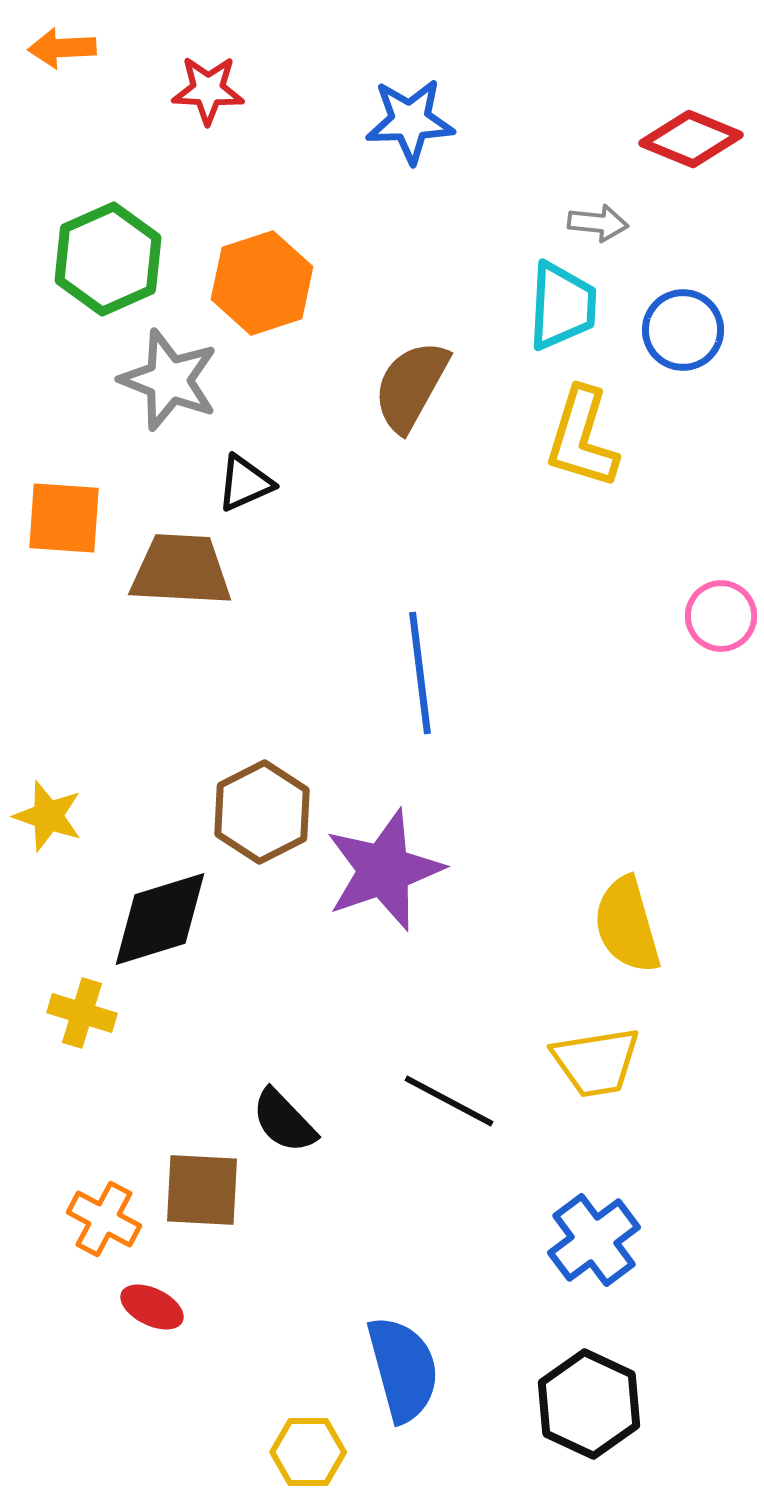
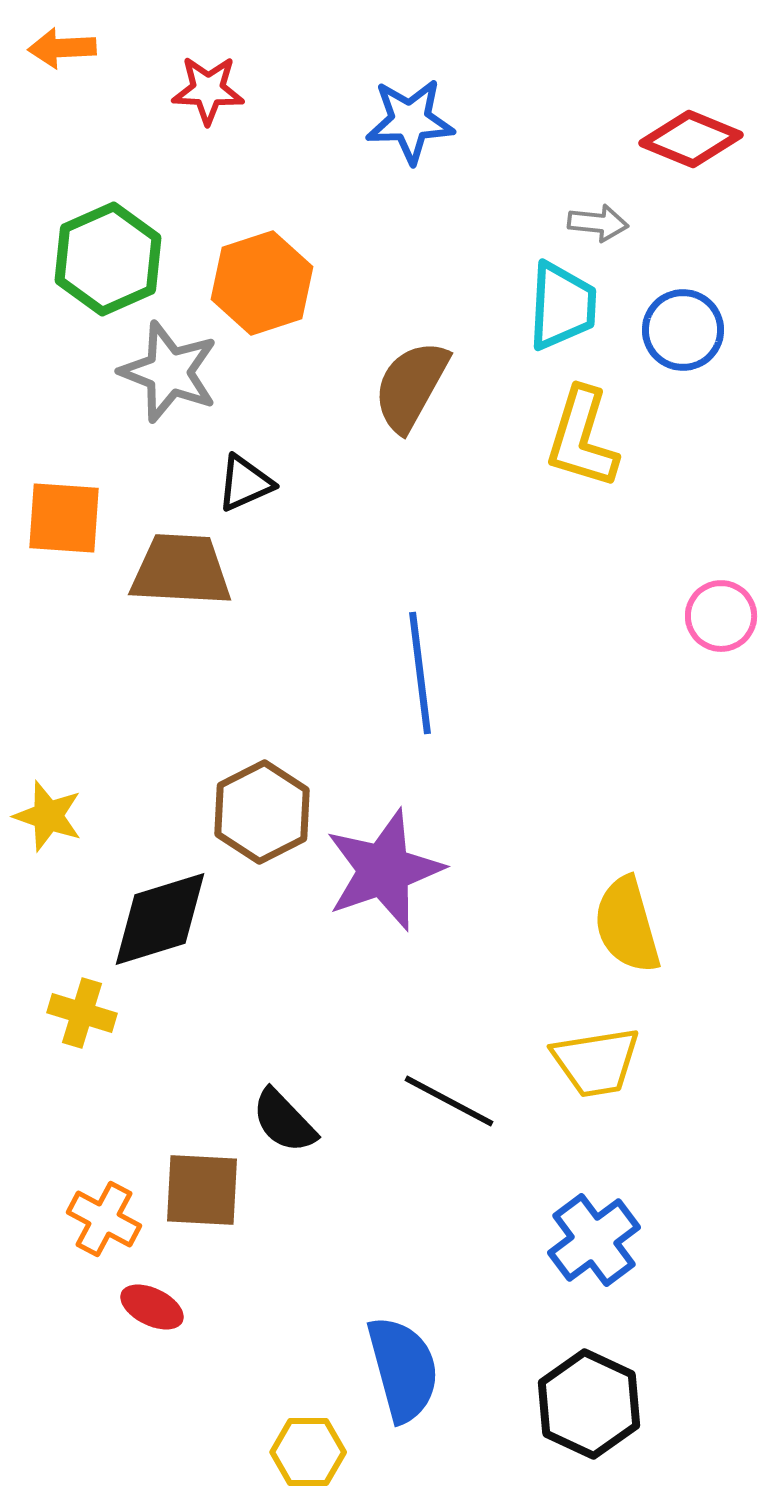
gray star: moved 8 px up
